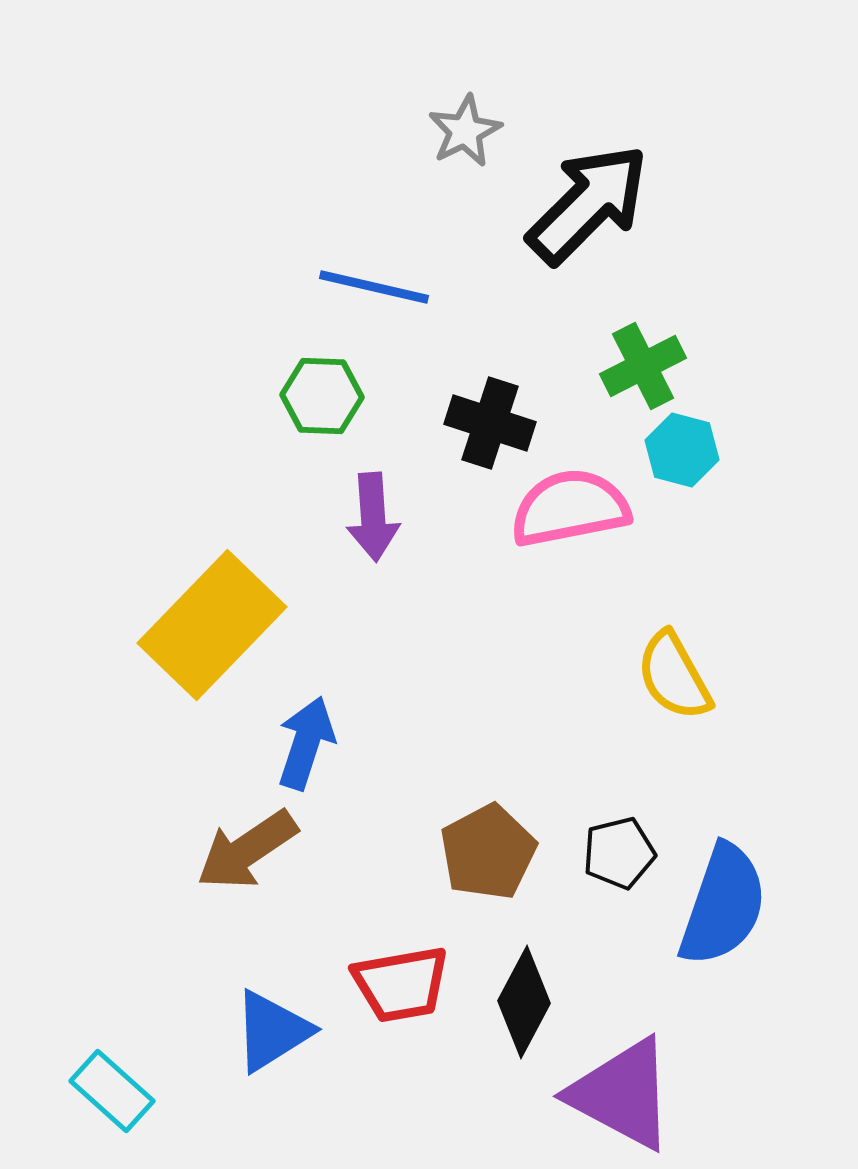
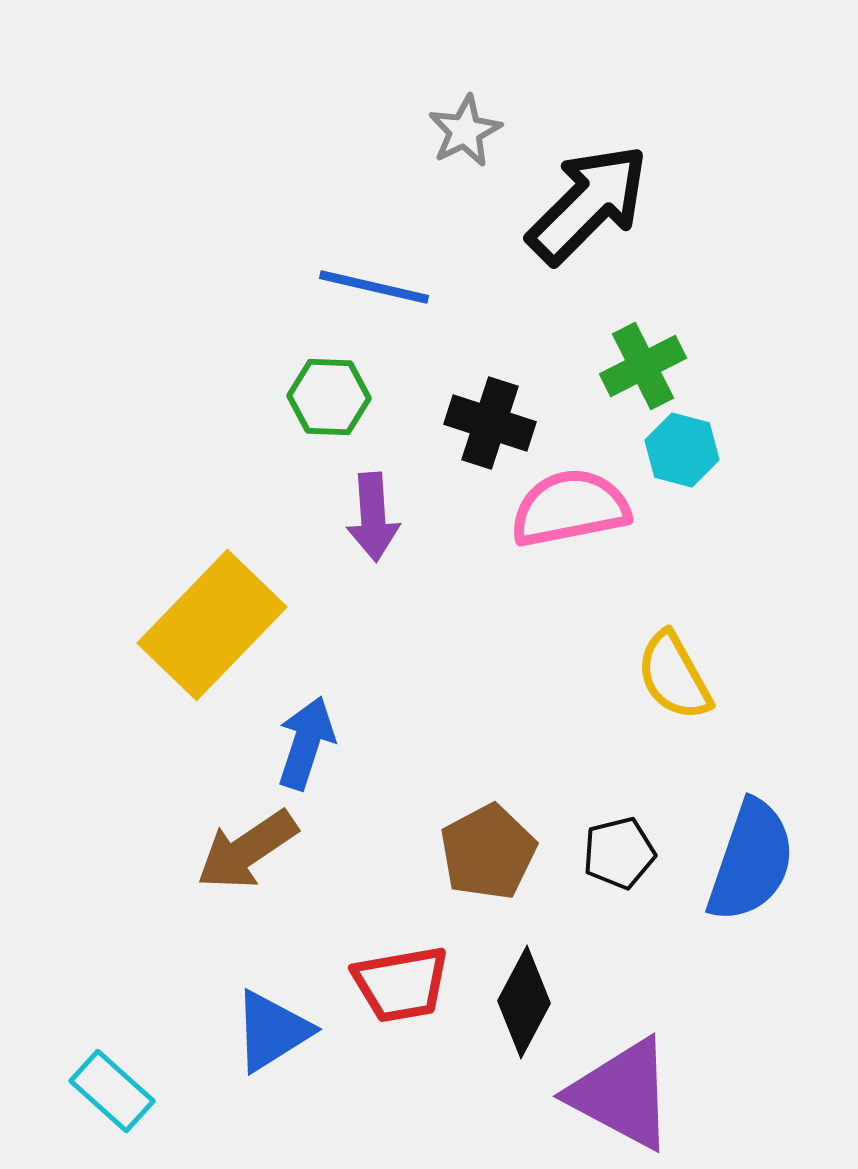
green hexagon: moved 7 px right, 1 px down
blue semicircle: moved 28 px right, 44 px up
